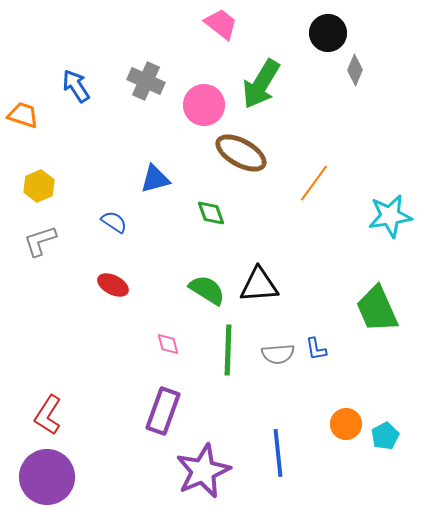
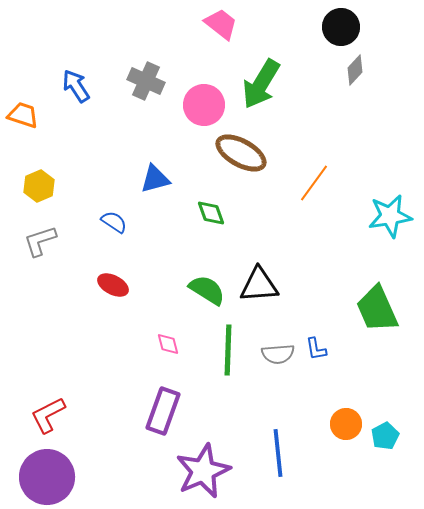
black circle: moved 13 px right, 6 px up
gray diamond: rotated 20 degrees clockwise
red L-shape: rotated 30 degrees clockwise
